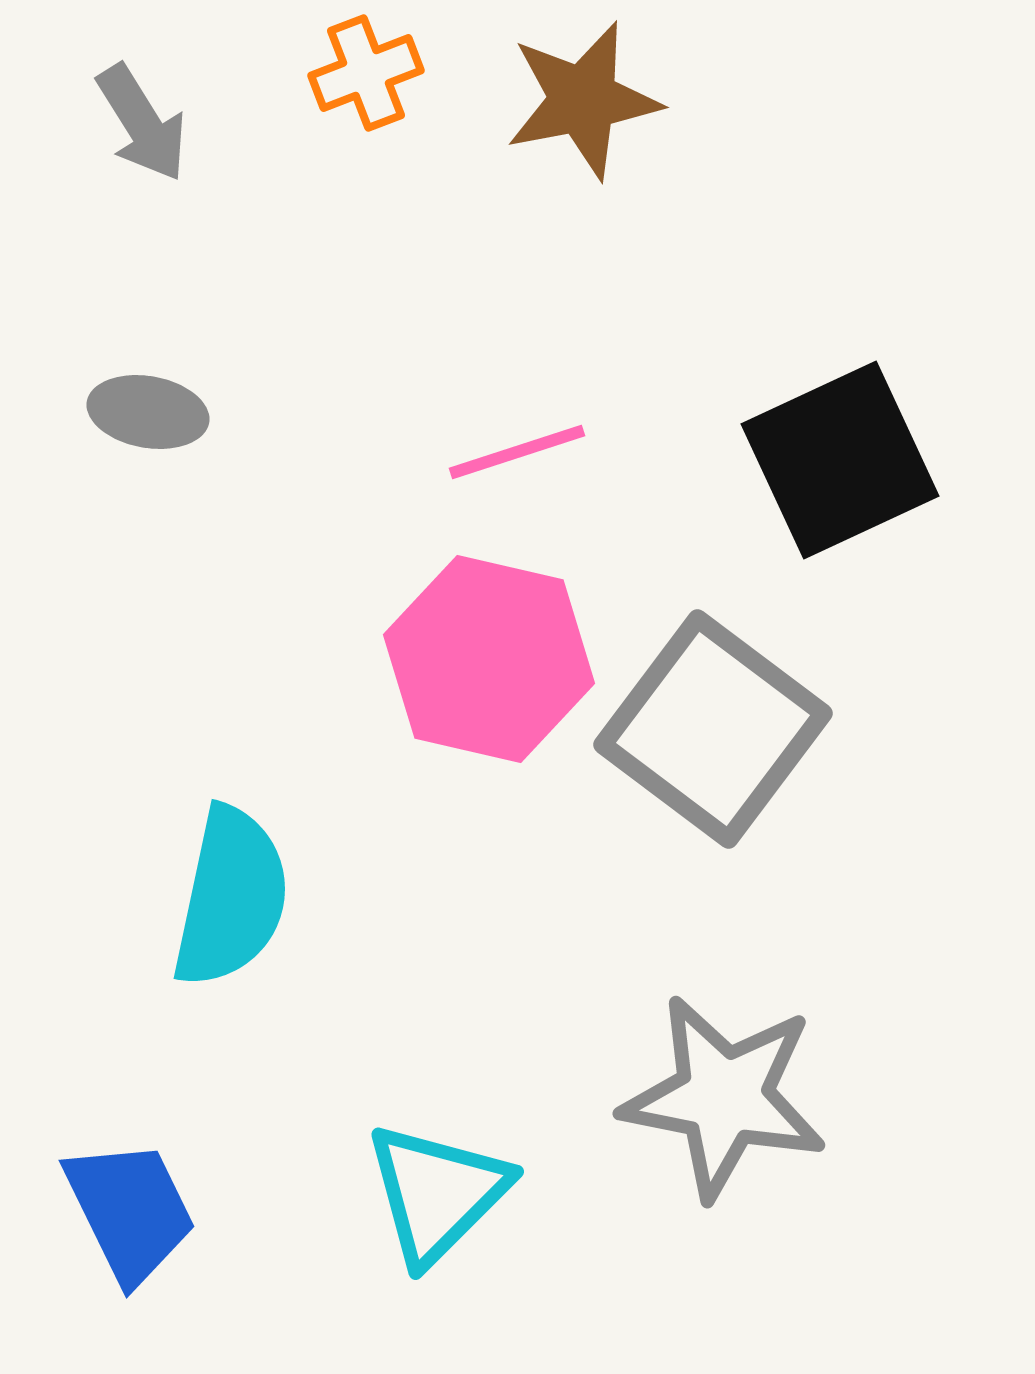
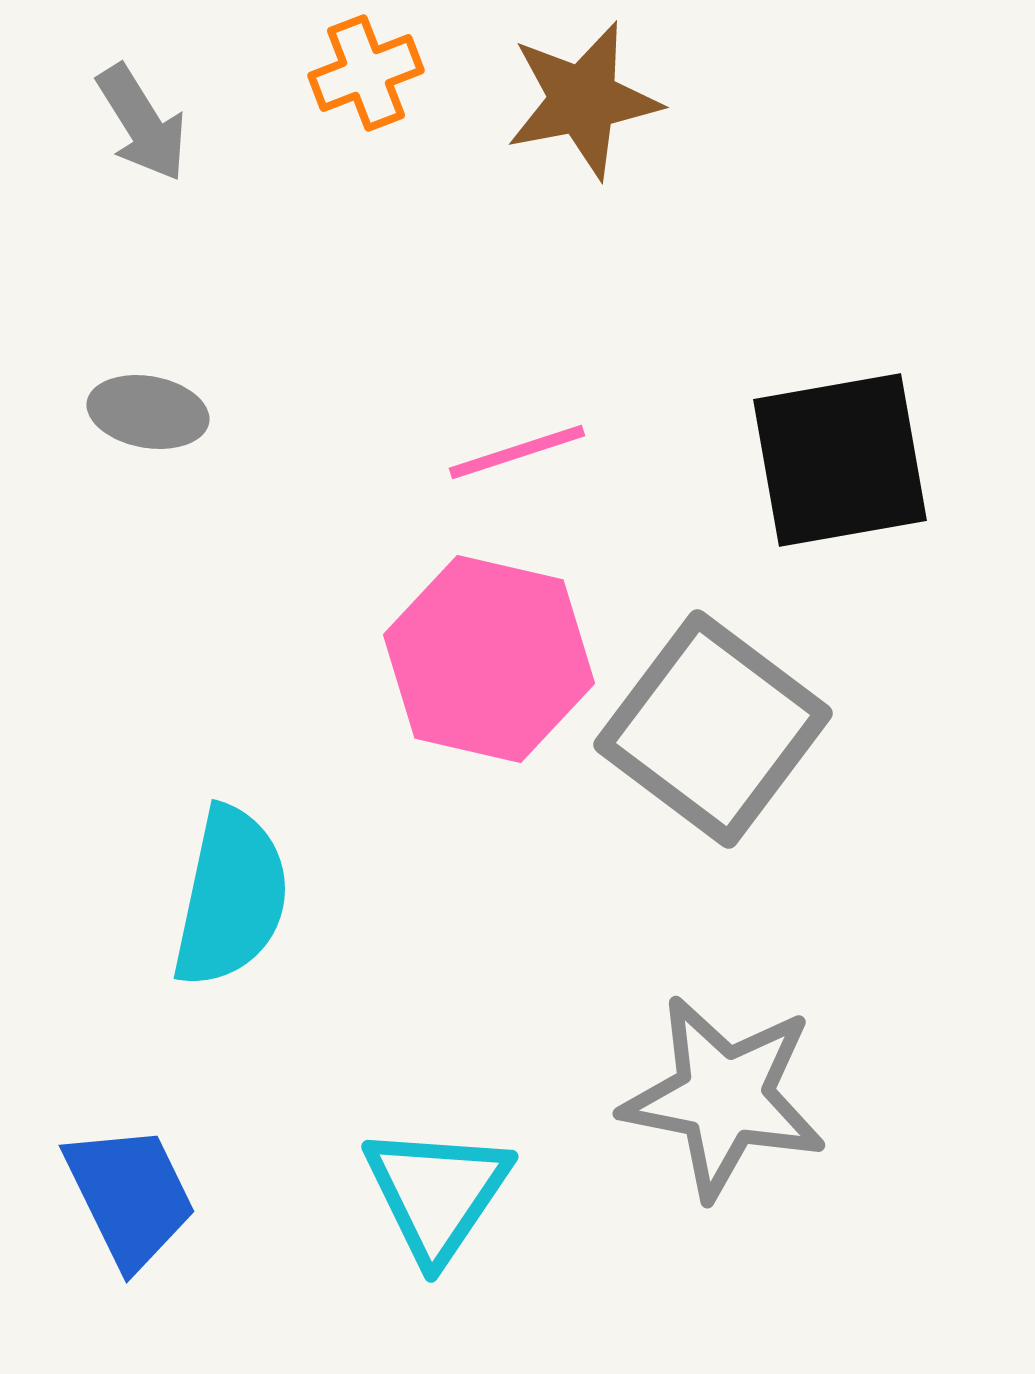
black square: rotated 15 degrees clockwise
cyan triangle: rotated 11 degrees counterclockwise
blue trapezoid: moved 15 px up
